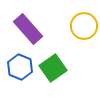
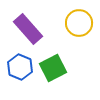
yellow circle: moved 5 px left, 3 px up
green square: rotated 8 degrees clockwise
